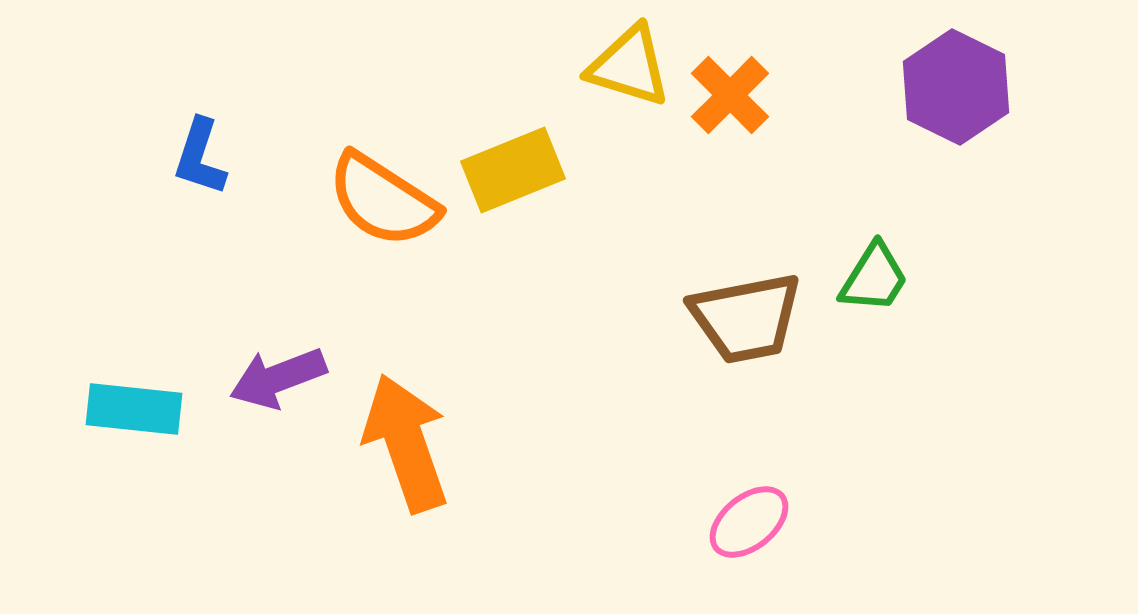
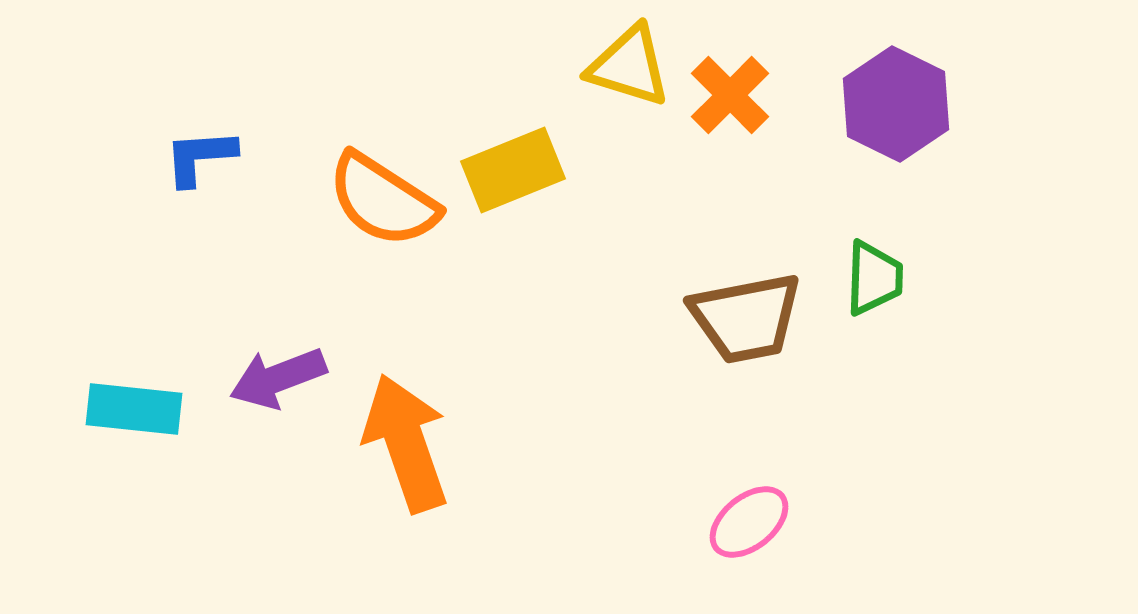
purple hexagon: moved 60 px left, 17 px down
blue L-shape: rotated 68 degrees clockwise
green trapezoid: rotated 30 degrees counterclockwise
